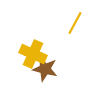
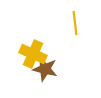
yellow line: rotated 35 degrees counterclockwise
